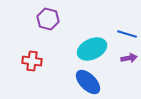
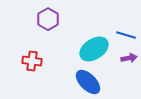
purple hexagon: rotated 15 degrees clockwise
blue line: moved 1 px left, 1 px down
cyan ellipse: moved 2 px right; rotated 8 degrees counterclockwise
